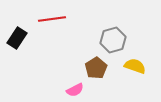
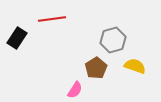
pink semicircle: rotated 30 degrees counterclockwise
